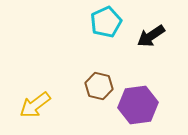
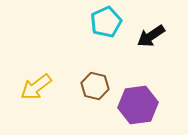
brown hexagon: moved 4 px left
yellow arrow: moved 1 px right, 18 px up
